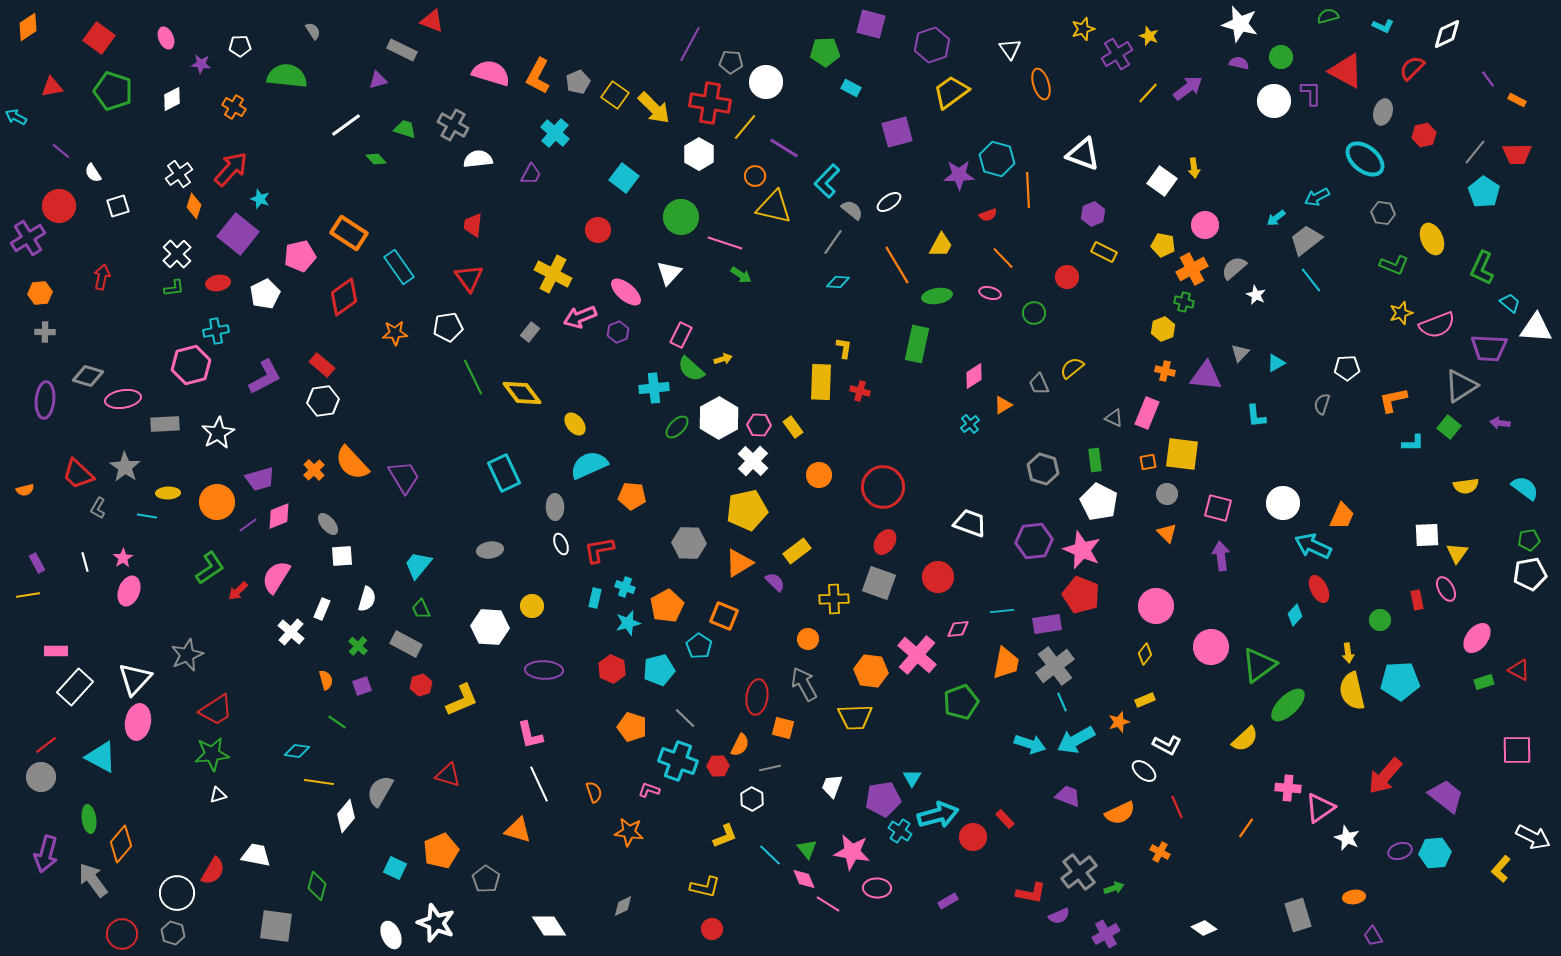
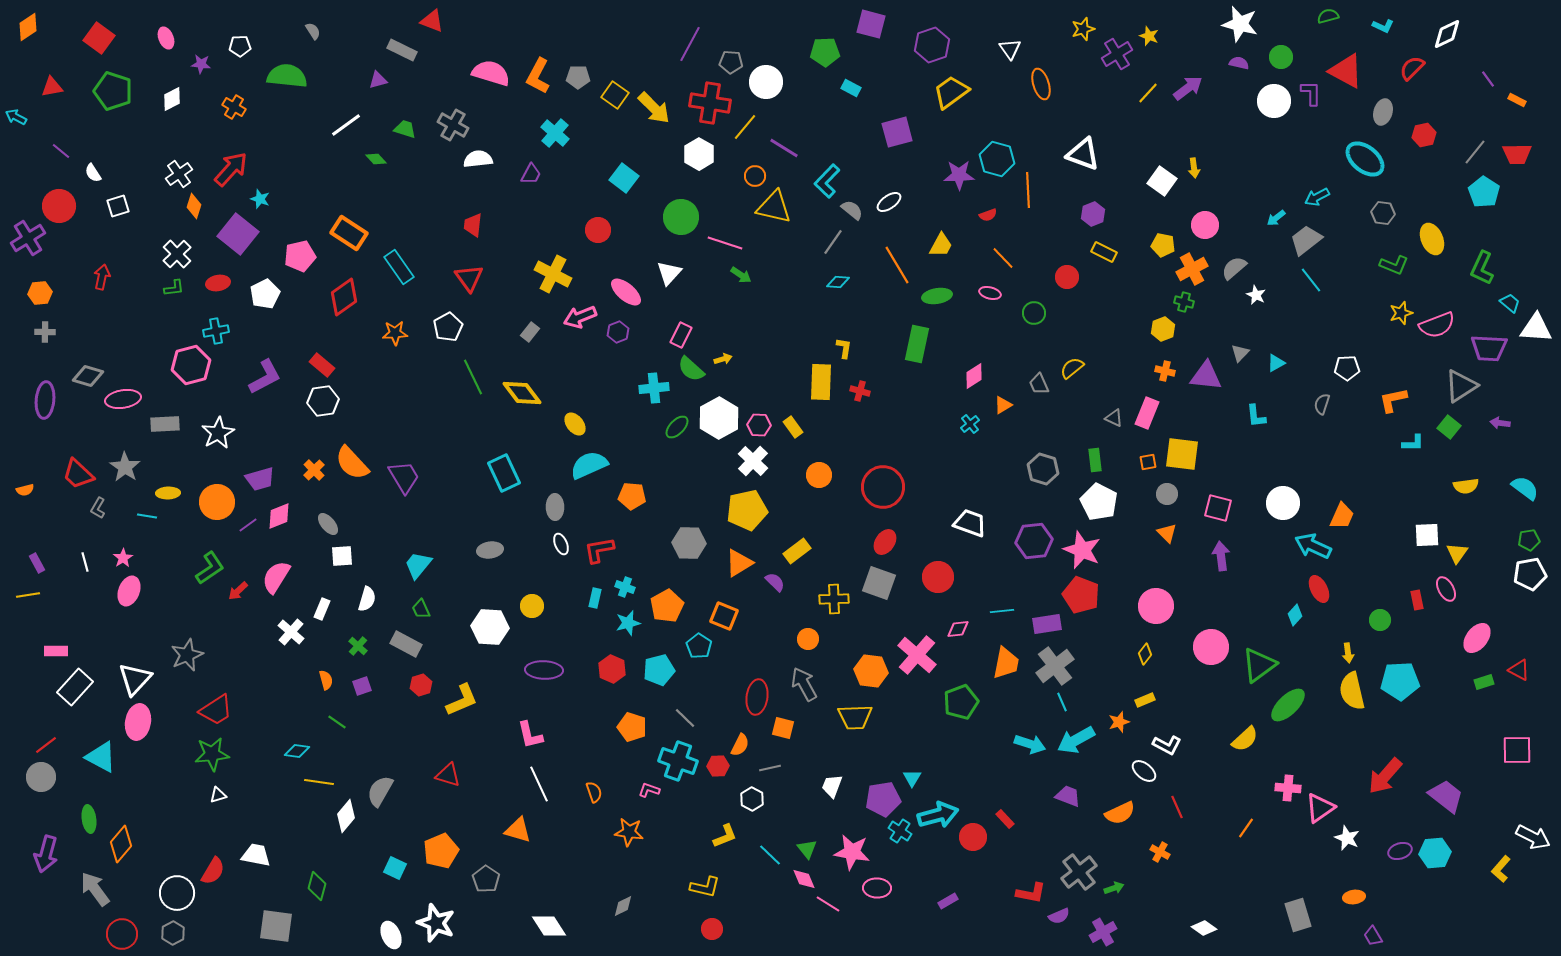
gray pentagon at (578, 82): moved 5 px up; rotated 25 degrees clockwise
white pentagon at (448, 327): rotated 20 degrees counterclockwise
gray arrow at (93, 880): moved 2 px right, 9 px down
gray hexagon at (173, 933): rotated 15 degrees clockwise
purple cross at (1106, 934): moved 3 px left, 2 px up
